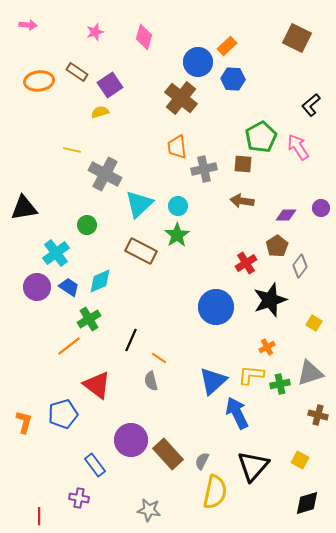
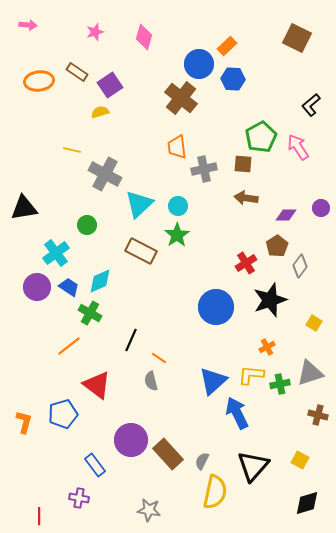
blue circle at (198, 62): moved 1 px right, 2 px down
brown arrow at (242, 201): moved 4 px right, 3 px up
green cross at (89, 319): moved 1 px right, 6 px up; rotated 30 degrees counterclockwise
